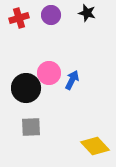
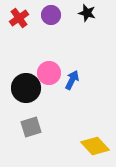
red cross: rotated 18 degrees counterclockwise
gray square: rotated 15 degrees counterclockwise
